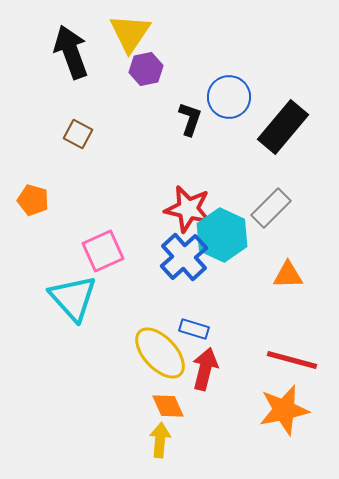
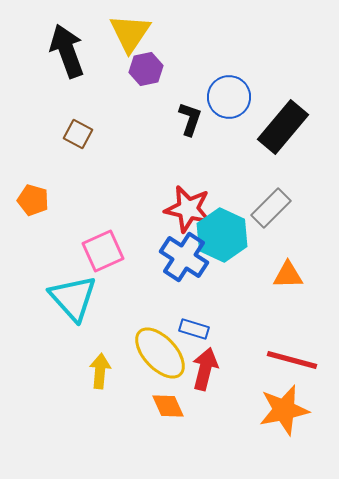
black arrow: moved 4 px left, 1 px up
blue cross: rotated 15 degrees counterclockwise
yellow arrow: moved 60 px left, 69 px up
